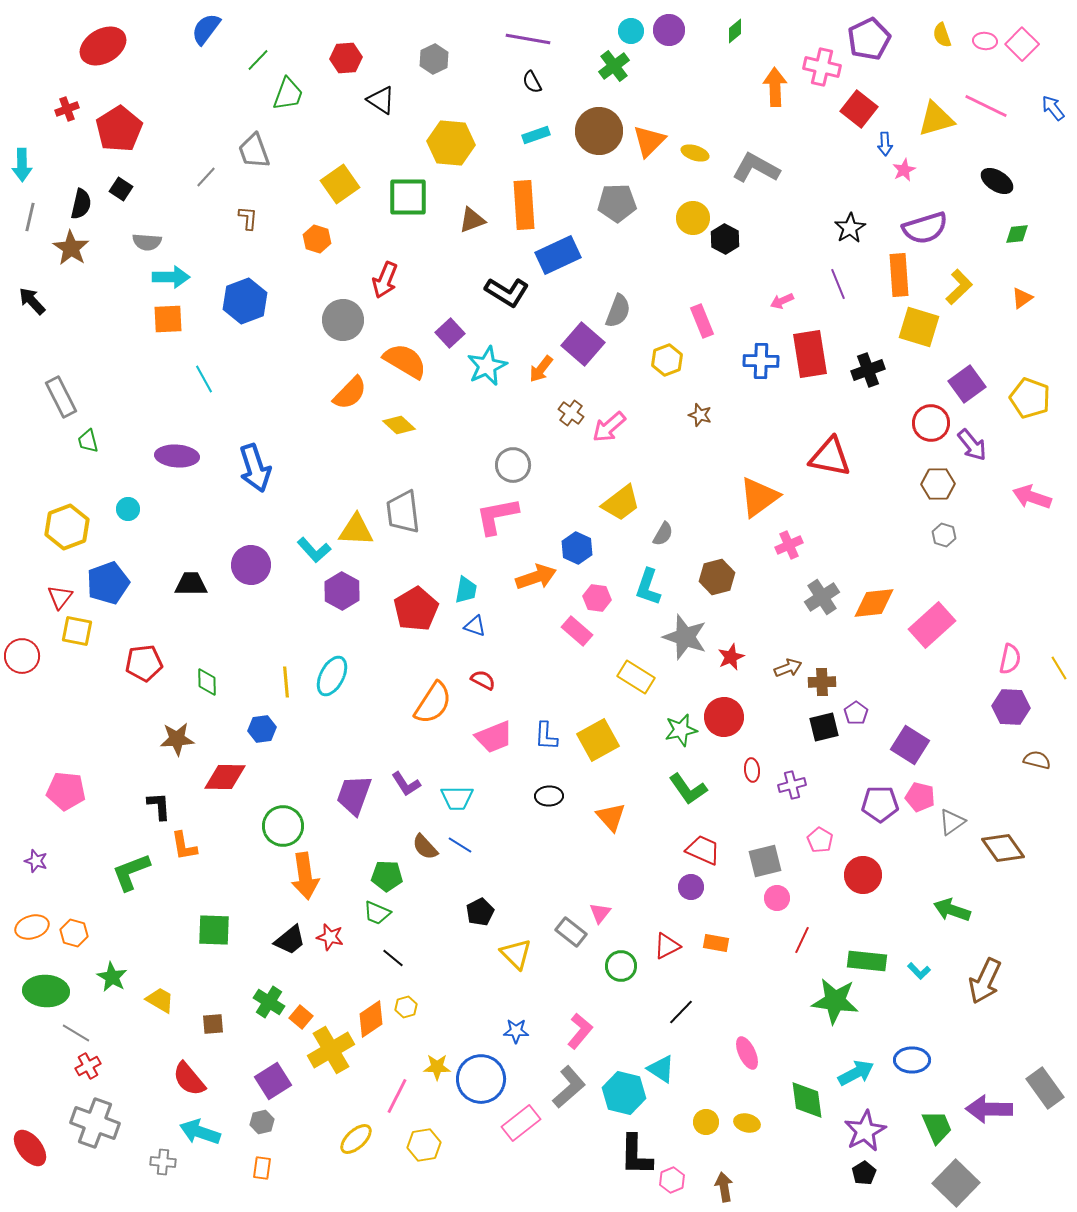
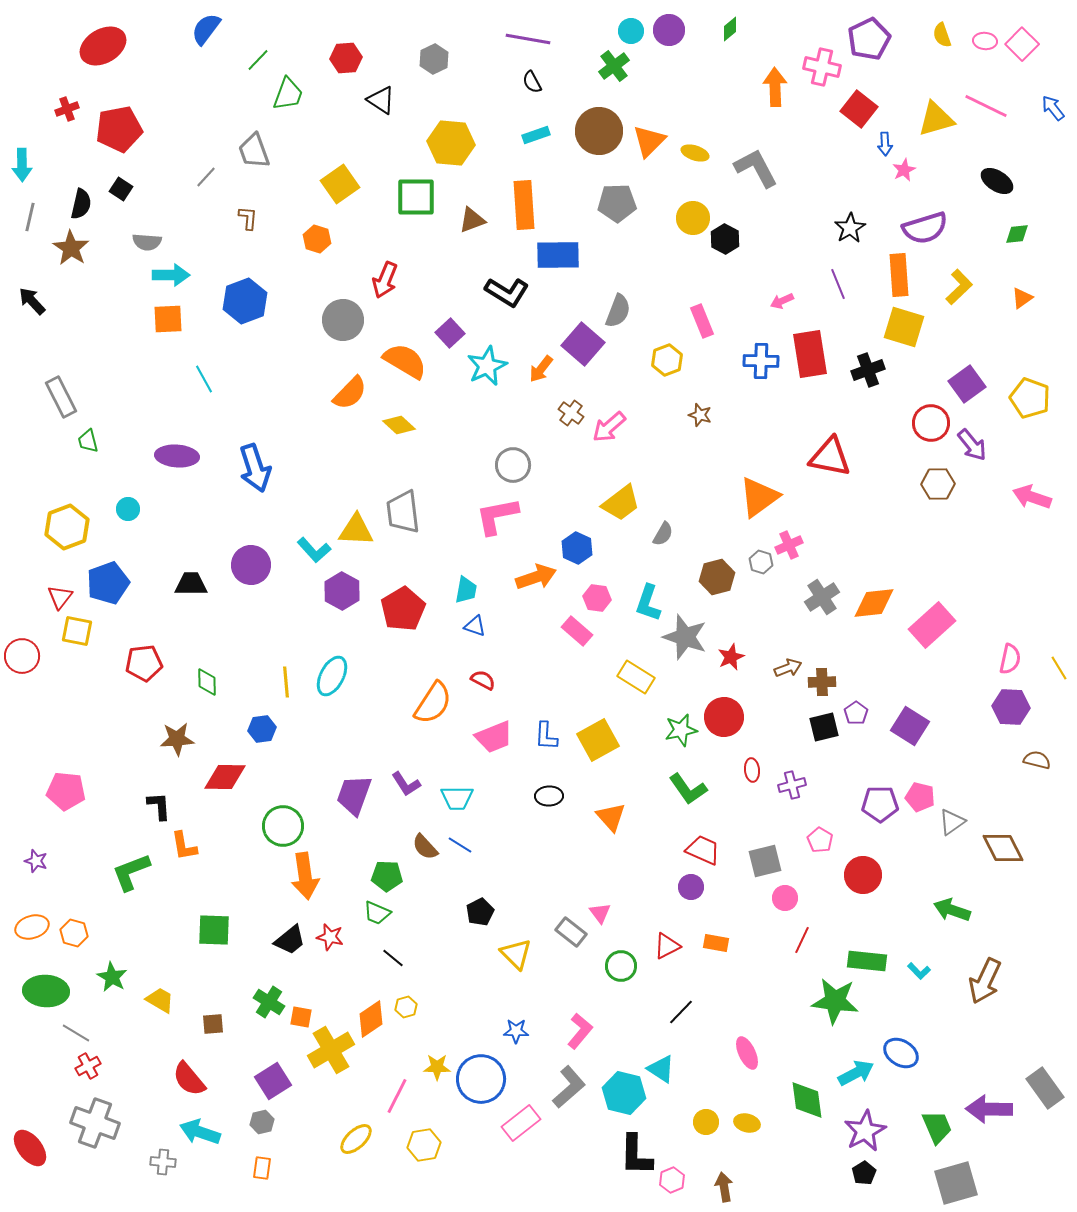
green diamond at (735, 31): moved 5 px left, 2 px up
red pentagon at (119, 129): rotated 21 degrees clockwise
gray L-shape at (756, 168): rotated 33 degrees clockwise
green square at (408, 197): moved 8 px right
blue rectangle at (558, 255): rotated 24 degrees clockwise
cyan arrow at (171, 277): moved 2 px up
yellow square at (919, 327): moved 15 px left
gray hexagon at (944, 535): moved 183 px left, 27 px down
cyan L-shape at (648, 587): moved 16 px down
red pentagon at (416, 609): moved 13 px left
purple square at (910, 745): moved 19 px up
brown diamond at (1003, 848): rotated 9 degrees clockwise
pink circle at (777, 898): moved 8 px right
pink triangle at (600, 913): rotated 15 degrees counterclockwise
orange square at (301, 1017): rotated 30 degrees counterclockwise
blue ellipse at (912, 1060): moved 11 px left, 7 px up; rotated 32 degrees clockwise
gray square at (956, 1183): rotated 30 degrees clockwise
